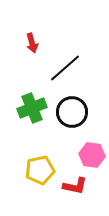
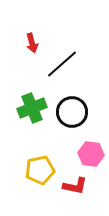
black line: moved 3 px left, 4 px up
pink hexagon: moved 1 px left, 1 px up
